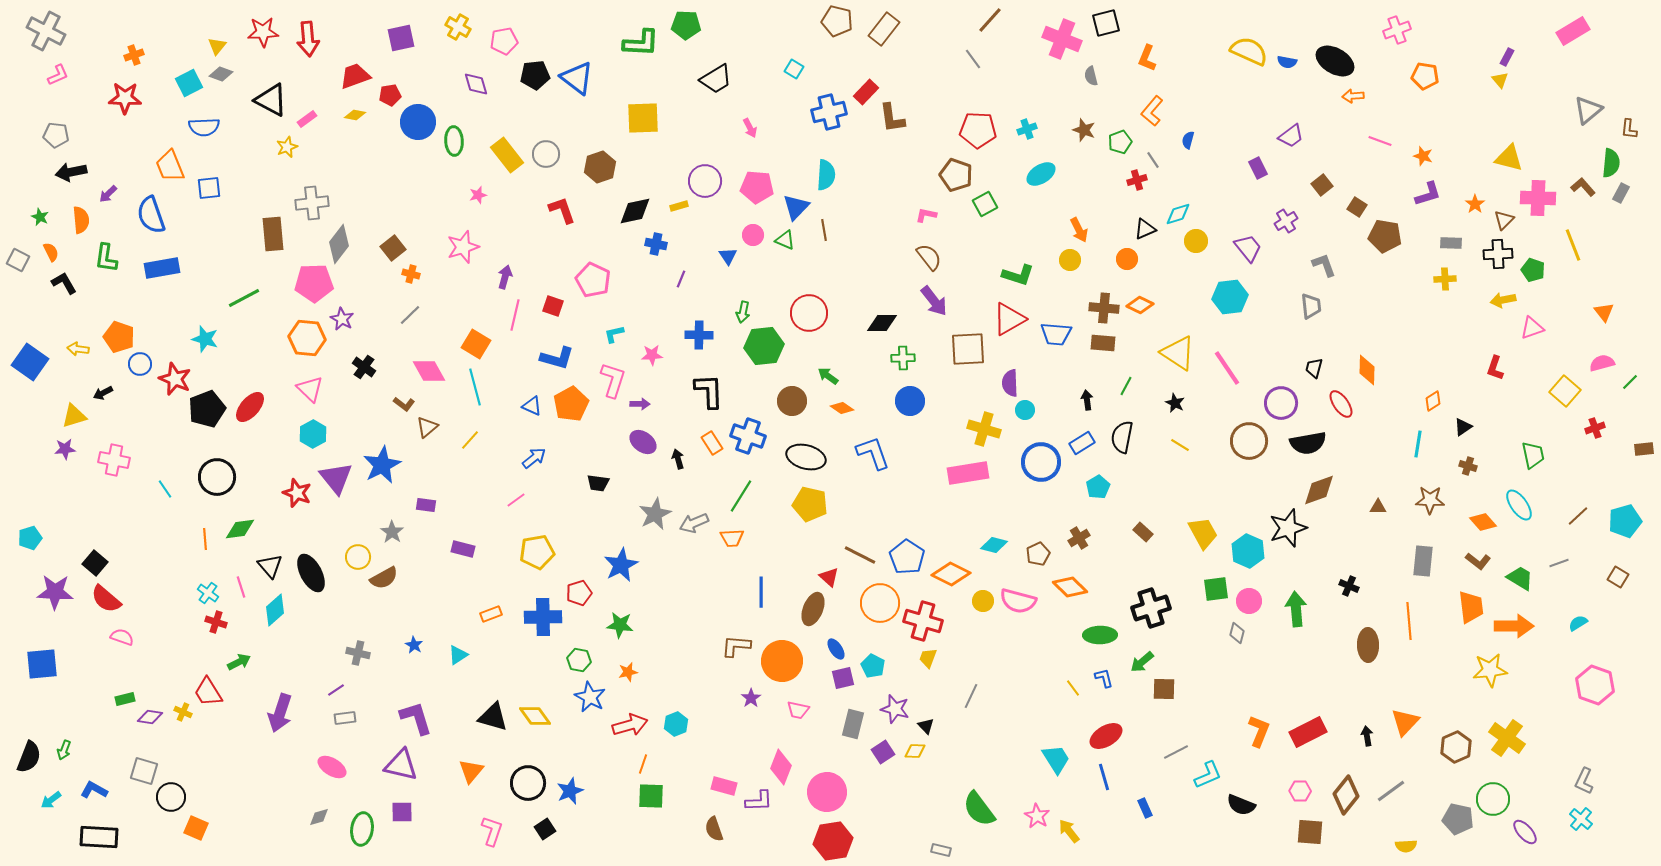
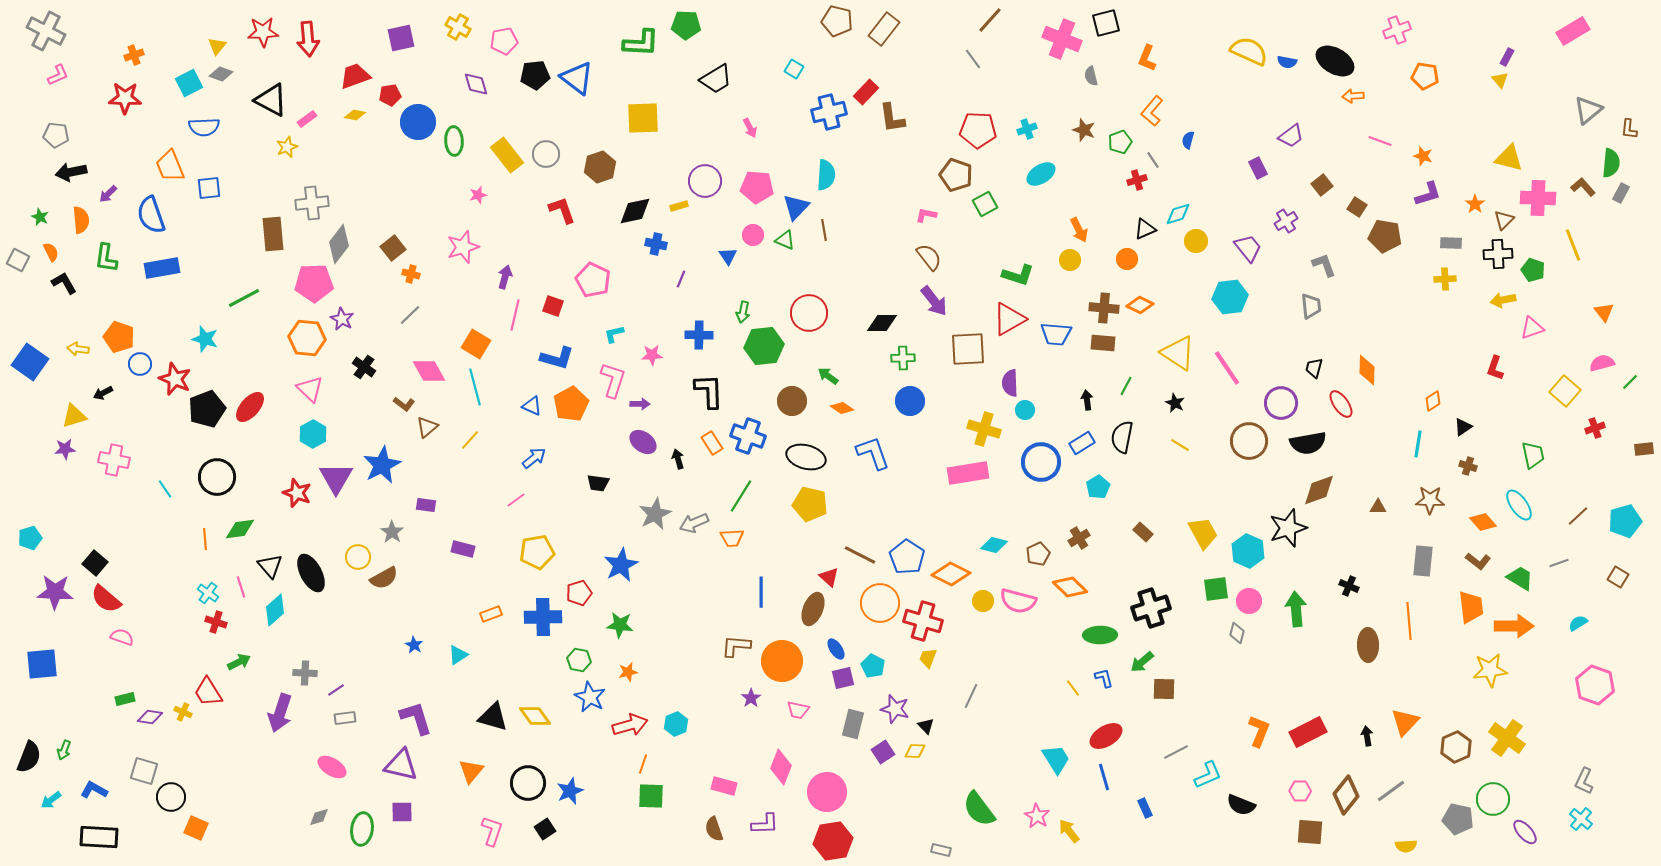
purple triangle at (336, 478): rotated 9 degrees clockwise
gray cross at (358, 653): moved 53 px left, 20 px down; rotated 10 degrees counterclockwise
purple L-shape at (759, 801): moved 6 px right, 23 px down
